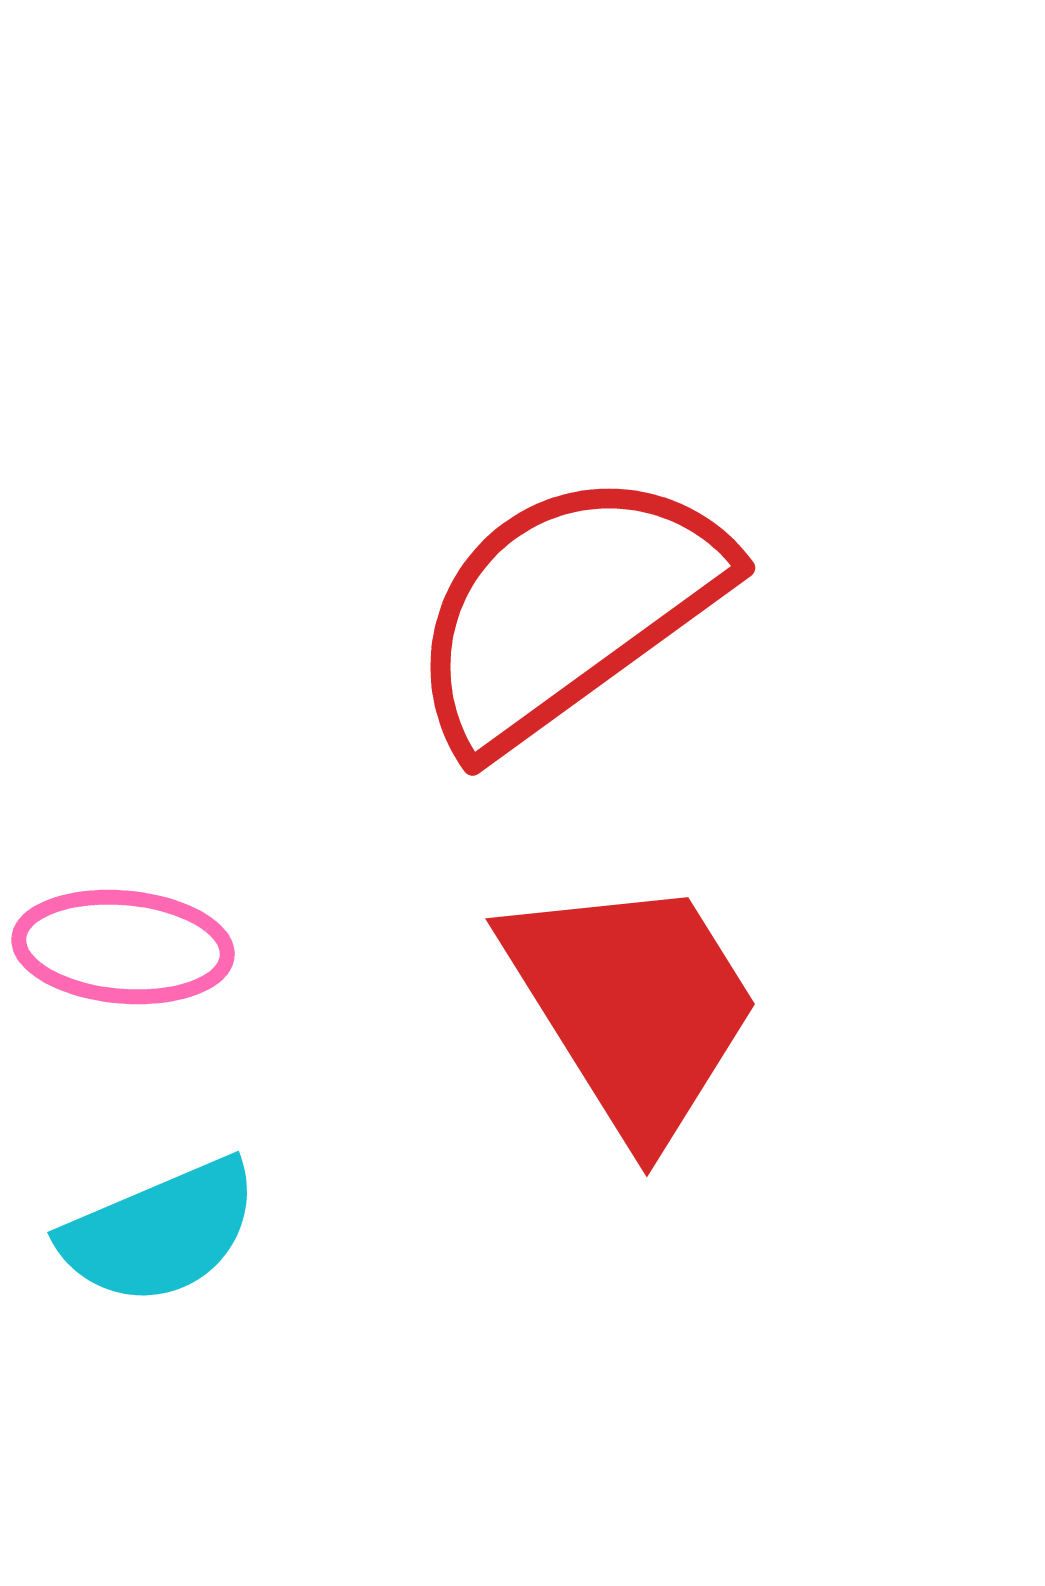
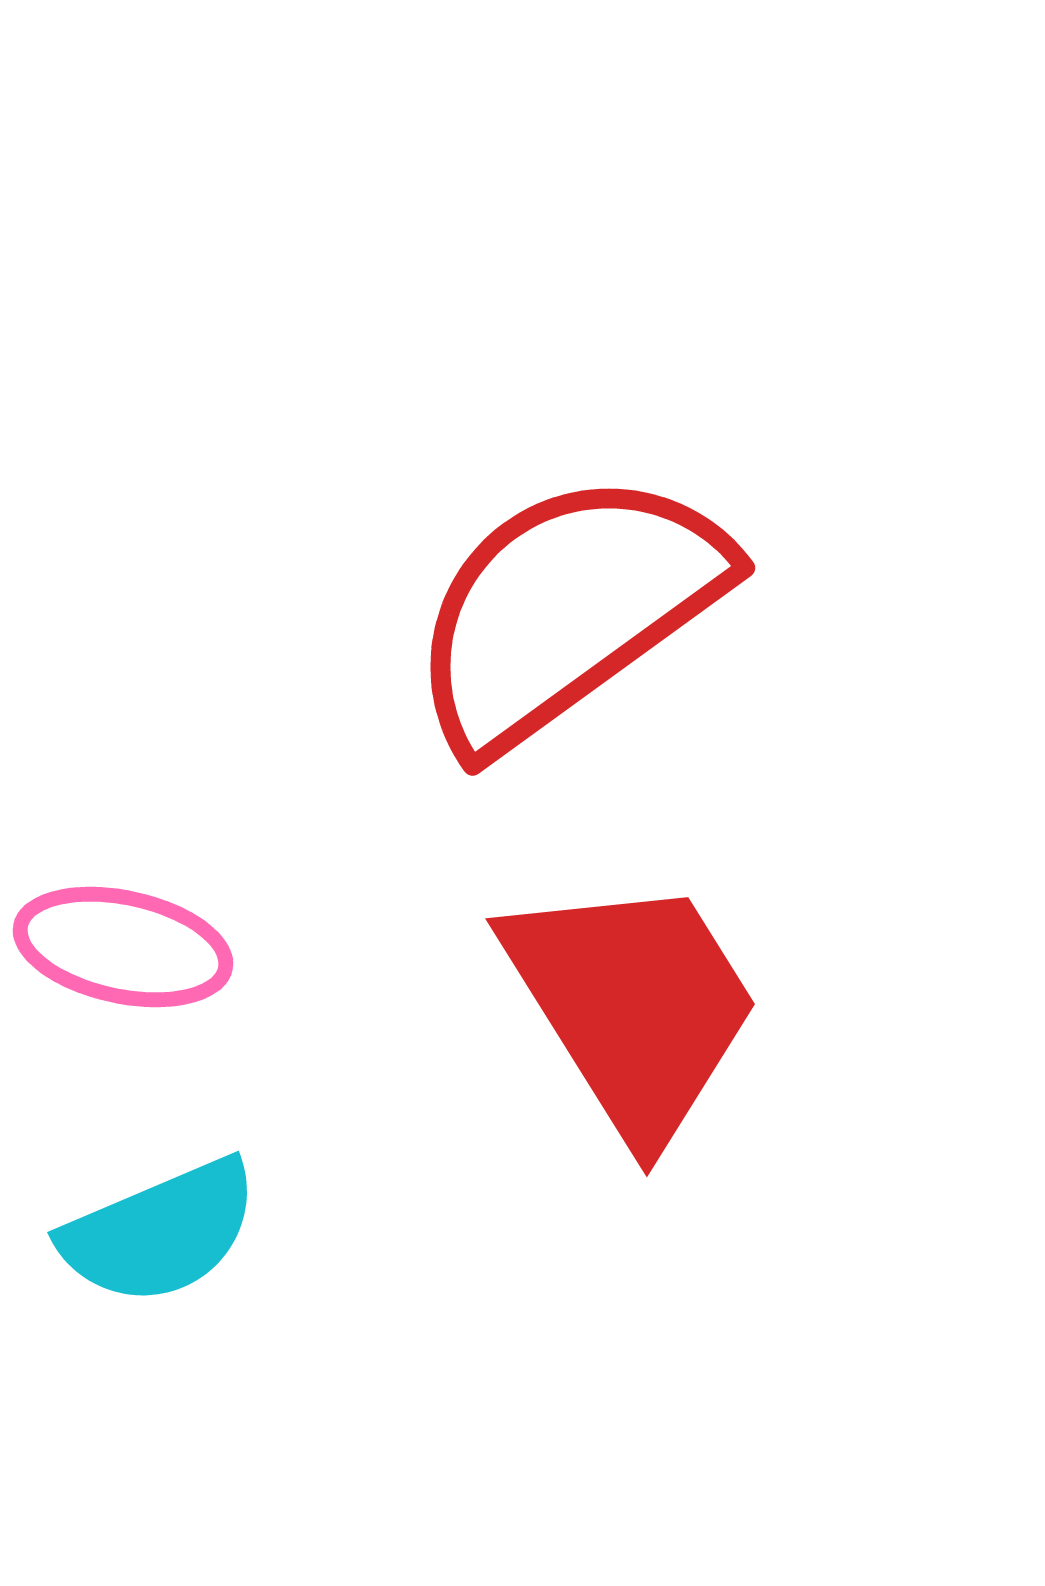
pink ellipse: rotated 7 degrees clockwise
